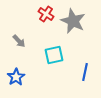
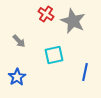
blue star: moved 1 px right
